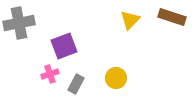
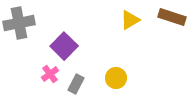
yellow triangle: rotated 15 degrees clockwise
purple square: rotated 24 degrees counterclockwise
pink cross: rotated 18 degrees counterclockwise
